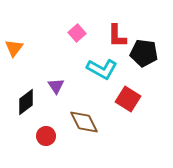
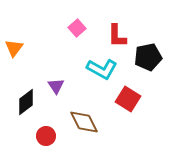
pink square: moved 5 px up
black pentagon: moved 4 px right, 4 px down; rotated 20 degrees counterclockwise
